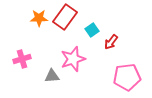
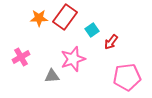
pink cross: moved 1 px left, 2 px up; rotated 12 degrees counterclockwise
